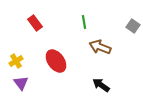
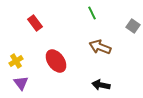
green line: moved 8 px right, 9 px up; rotated 16 degrees counterclockwise
black arrow: rotated 24 degrees counterclockwise
